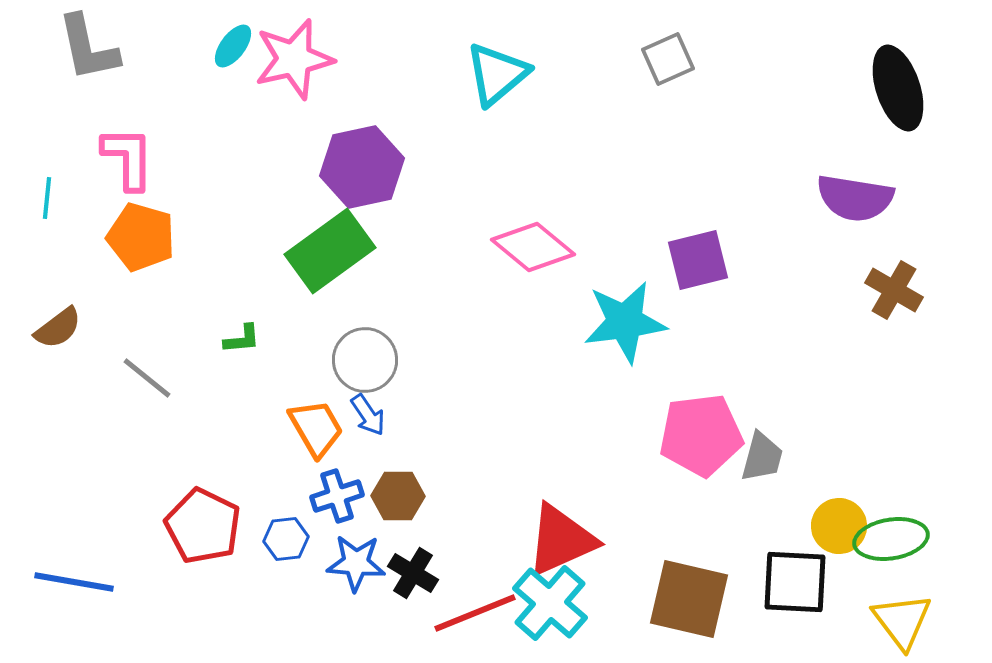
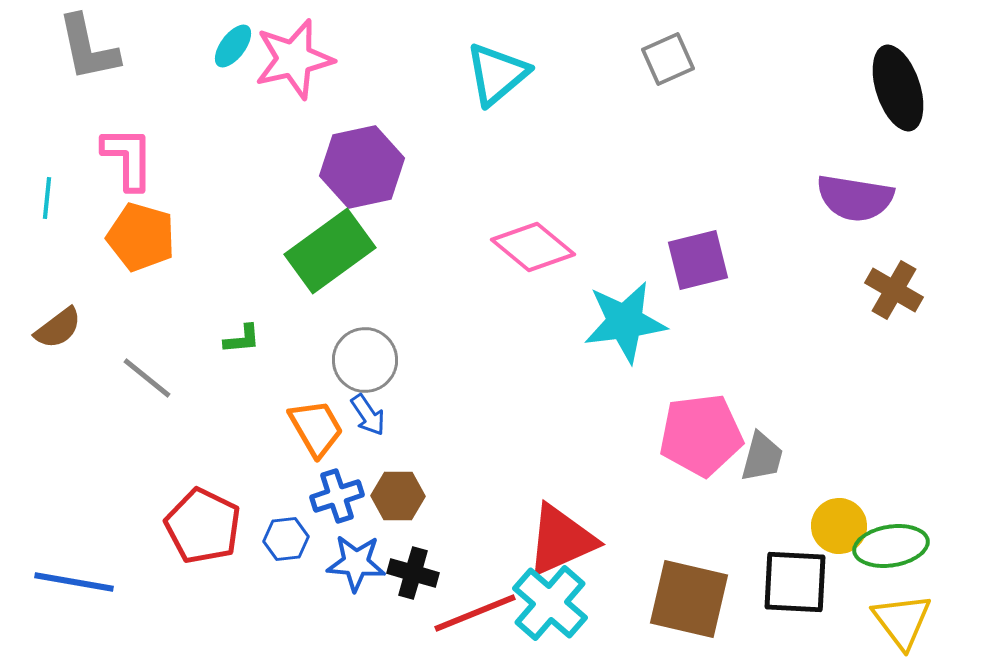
green ellipse: moved 7 px down
black cross: rotated 15 degrees counterclockwise
